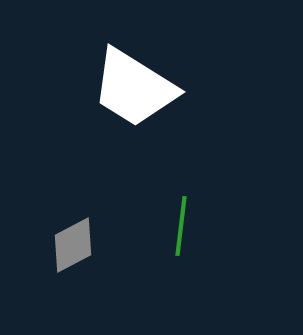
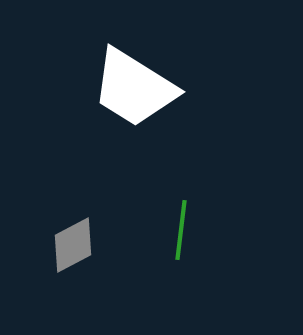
green line: moved 4 px down
